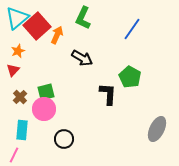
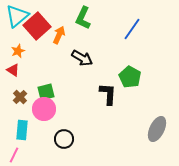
cyan triangle: moved 2 px up
orange arrow: moved 2 px right
red triangle: rotated 40 degrees counterclockwise
